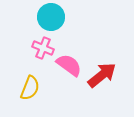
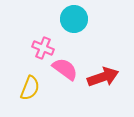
cyan circle: moved 23 px right, 2 px down
pink semicircle: moved 4 px left, 4 px down
red arrow: moved 1 px right, 2 px down; rotated 20 degrees clockwise
